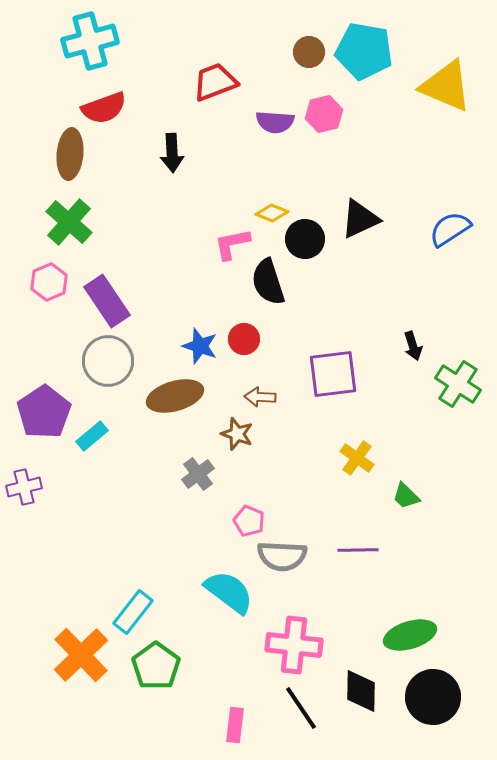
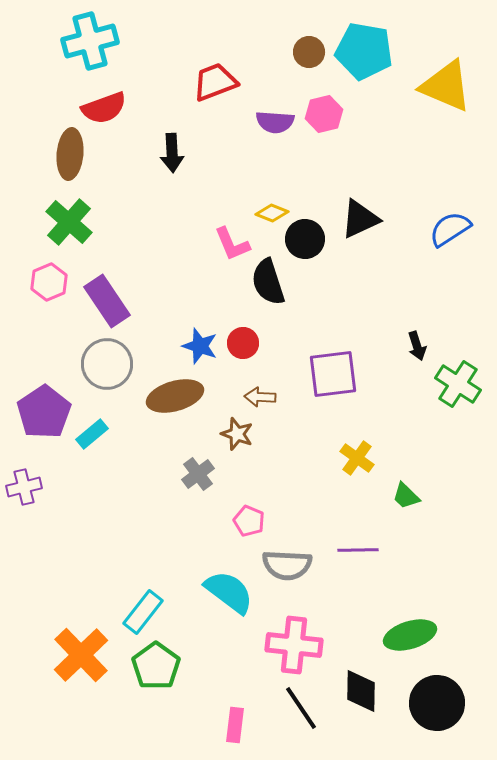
pink L-shape at (232, 244): rotated 102 degrees counterclockwise
red circle at (244, 339): moved 1 px left, 4 px down
black arrow at (413, 346): moved 4 px right
gray circle at (108, 361): moved 1 px left, 3 px down
cyan rectangle at (92, 436): moved 2 px up
gray semicircle at (282, 556): moved 5 px right, 9 px down
cyan rectangle at (133, 612): moved 10 px right
black circle at (433, 697): moved 4 px right, 6 px down
